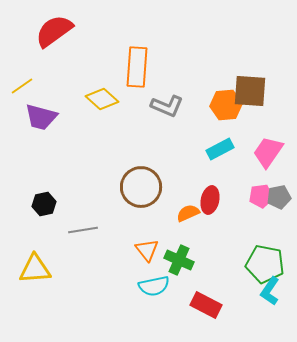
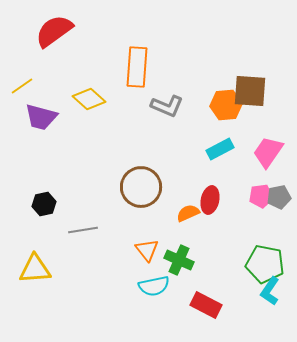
yellow diamond: moved 13 px left
